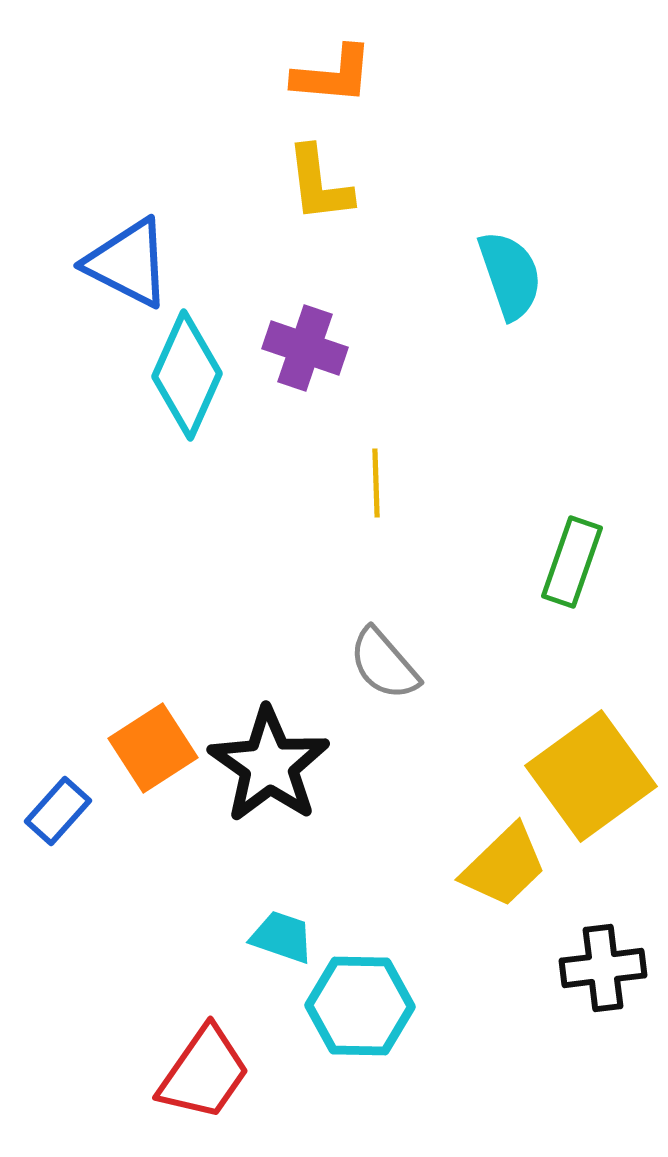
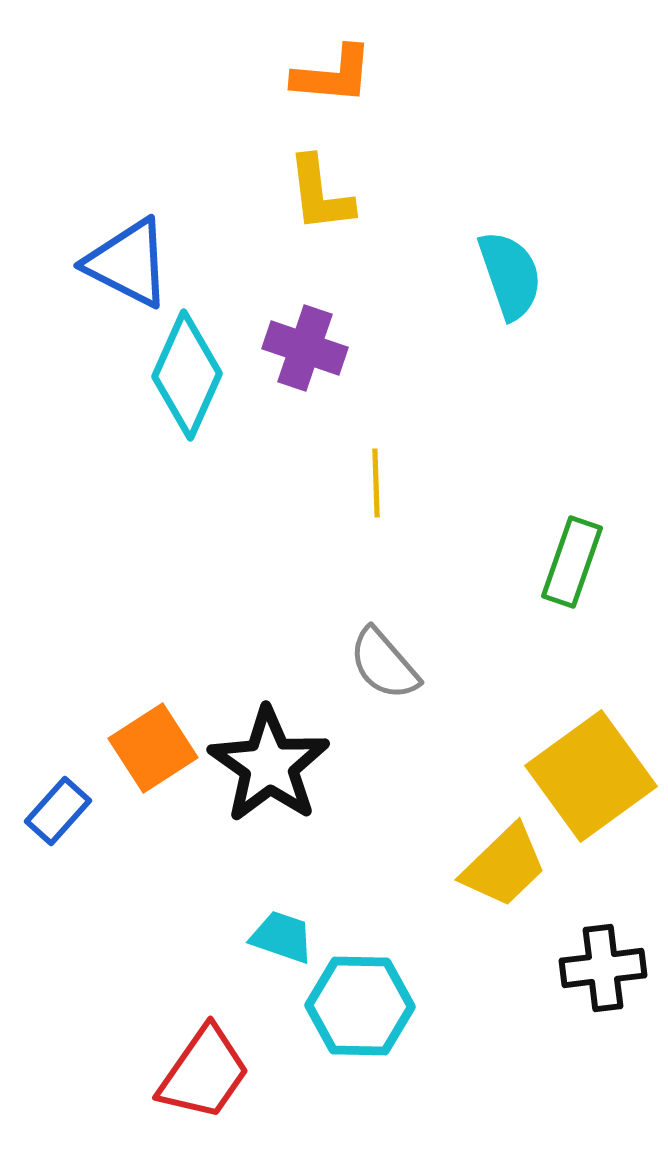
yellow L-shape: moved 1 px right, 10 px down
